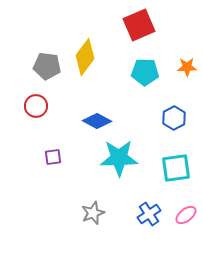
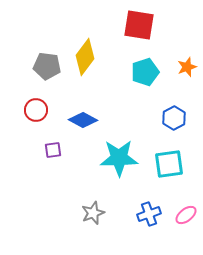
red square: rotated 32 degrees clockwise
orange star: rotated 18 degrees counterclockwise
cyan pentagon: rotated 20 degrees counterclockwise
red circle: moved 4 px down
blue diamond: moved 14 px left, 1 px up
purple square: moved 7 px up
cyan square: moved 7 px left, 4 px up
blue cross: rotated 15 degrees clockwise
